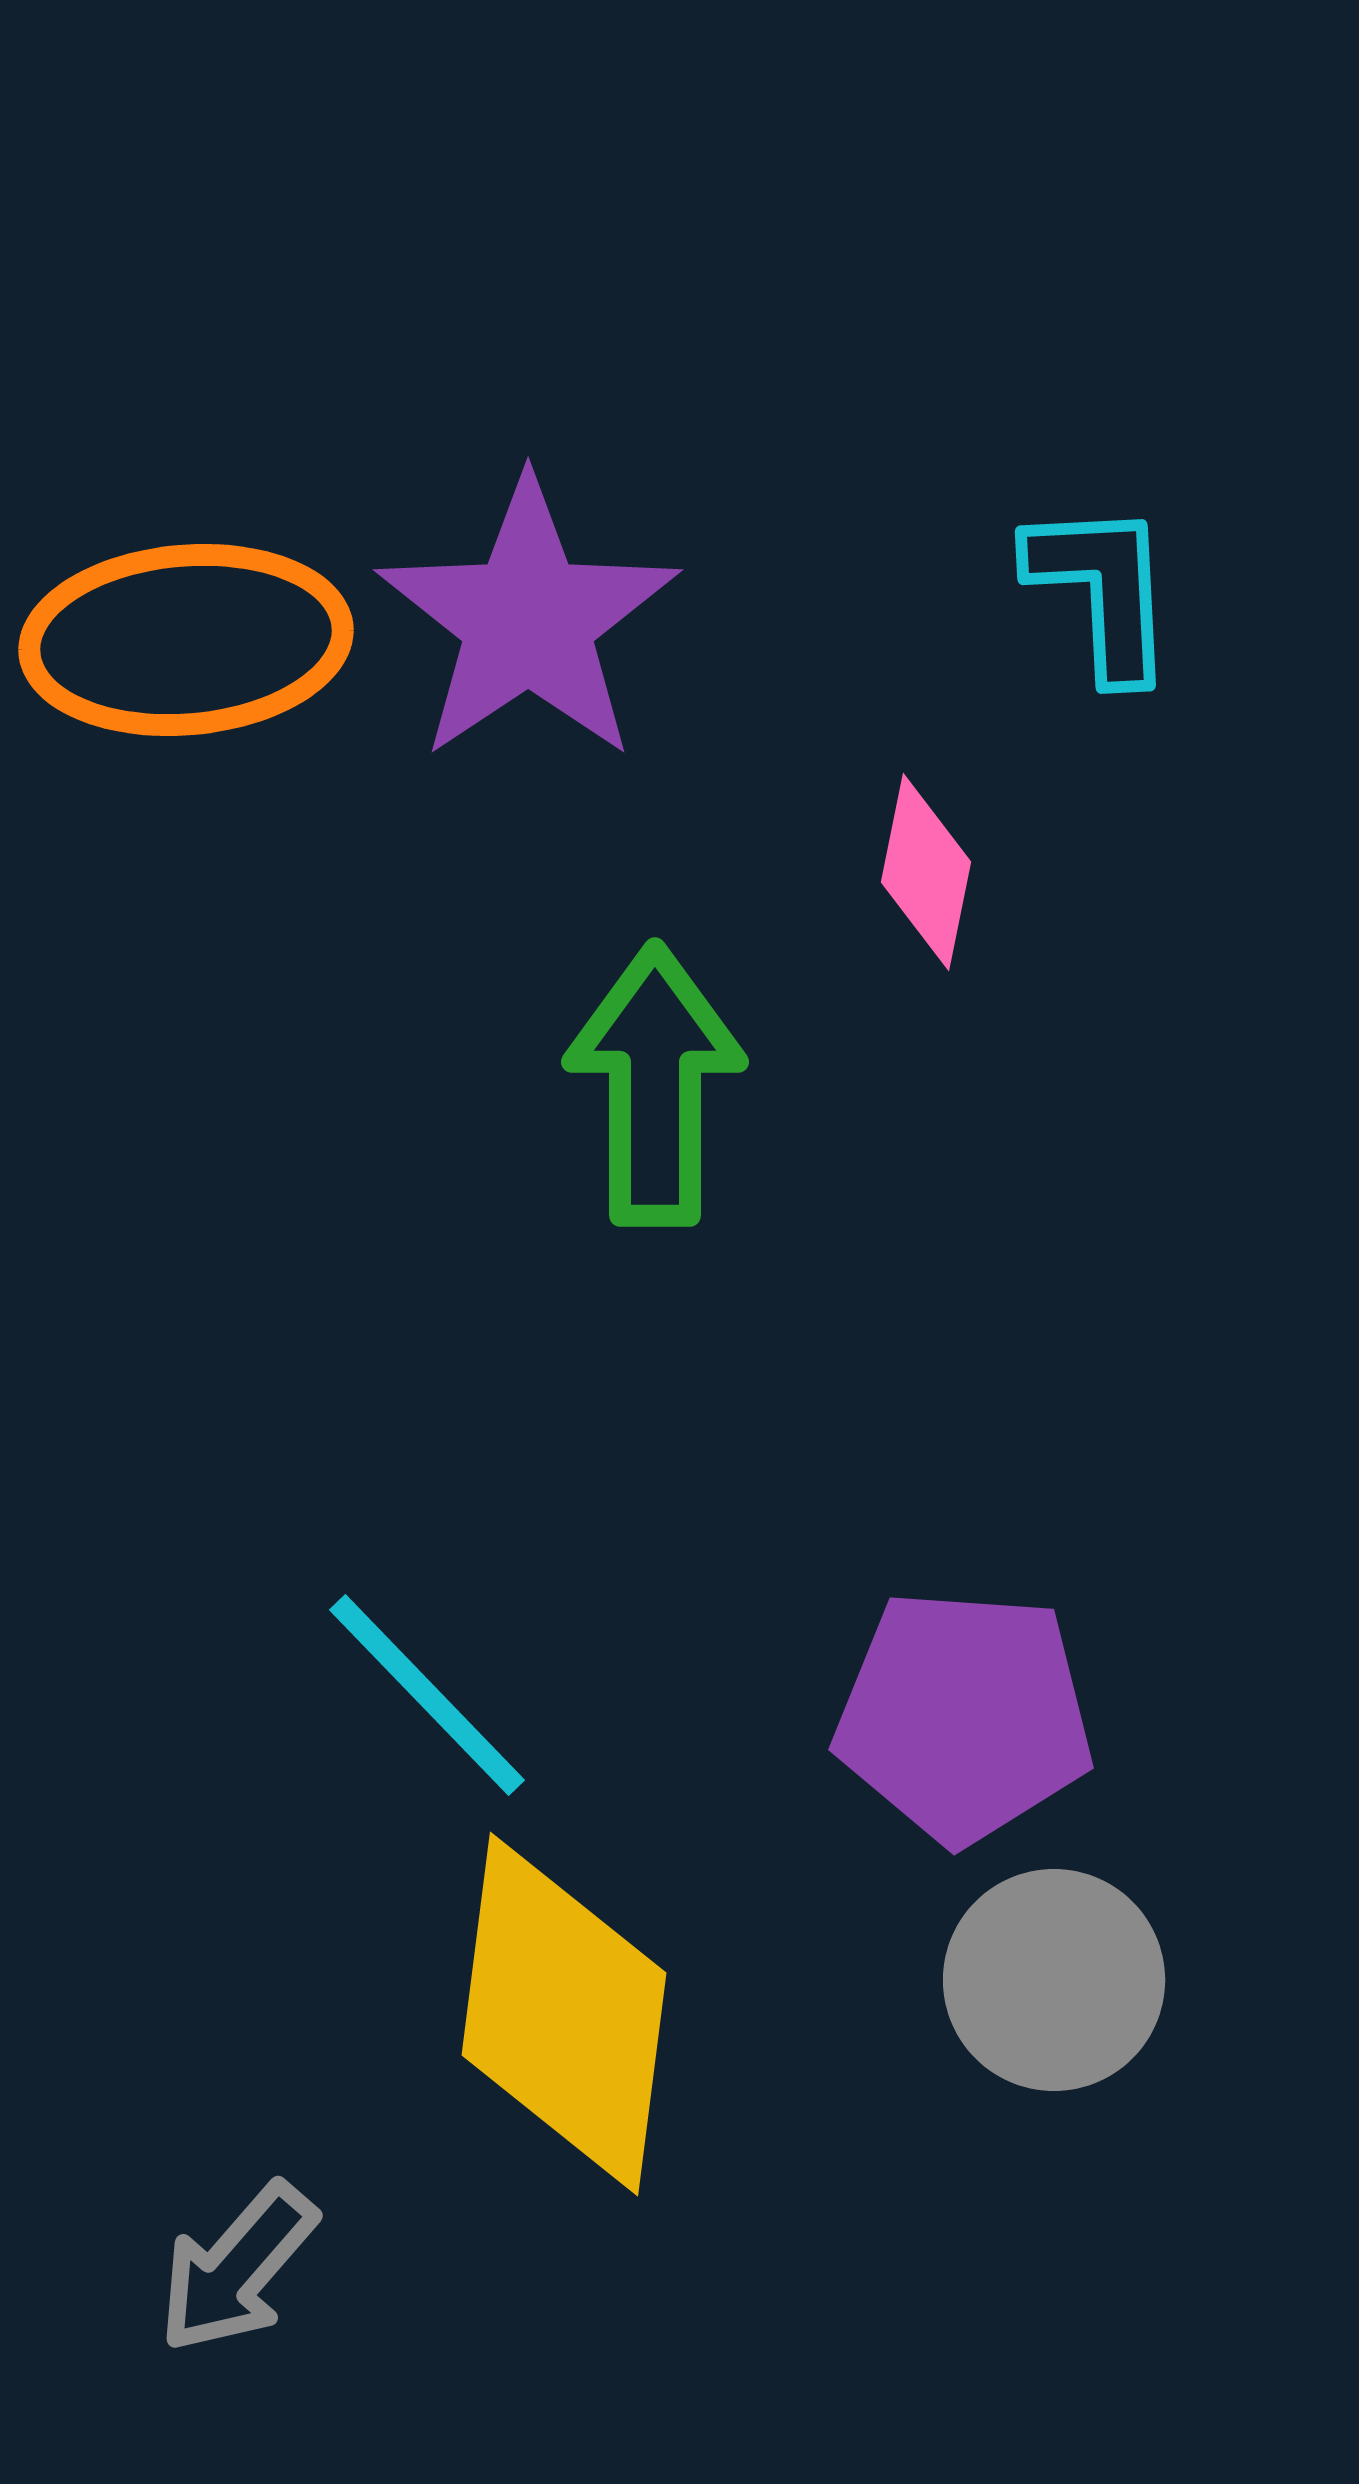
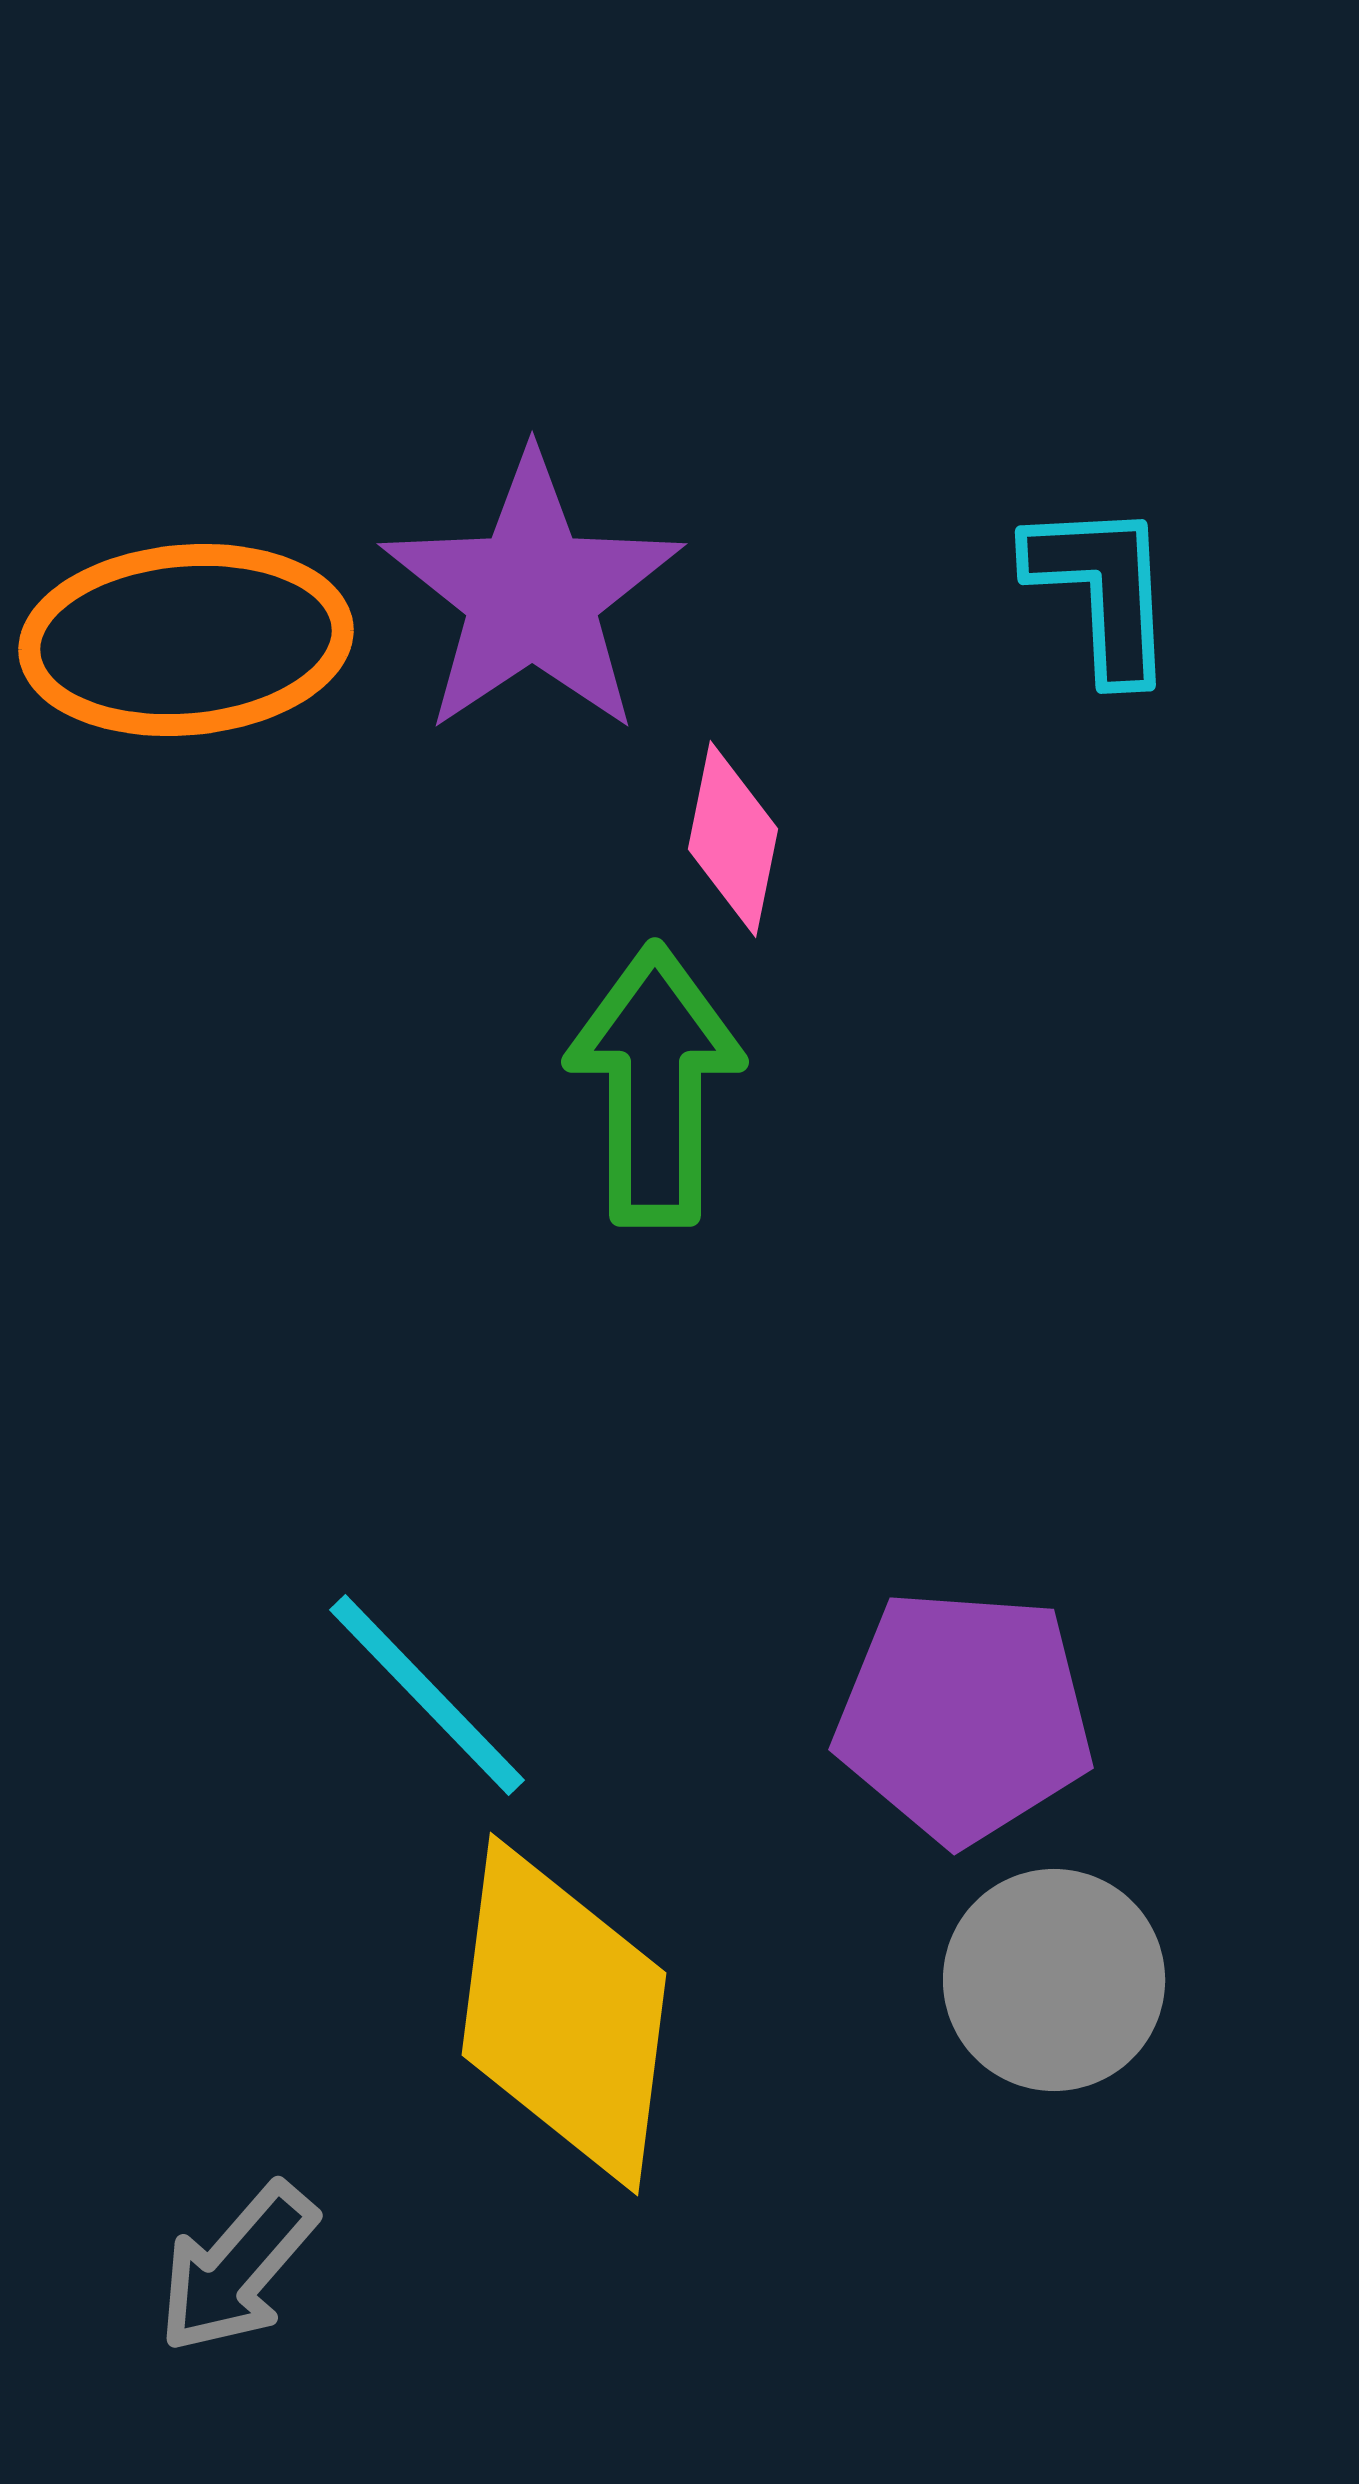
purple star: moved 4 px right, 26 px up
pink diamond: moved 193 px left, 33 px up
